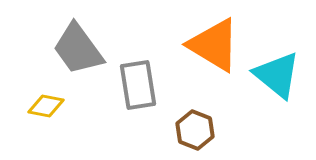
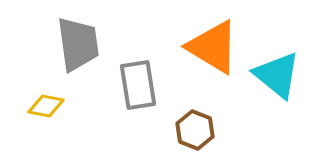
orange triangle: moved 1 px left, 2 px down
gray trapezoid: moved 5 px up; rotated 152 degrees counterclockwise
